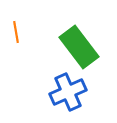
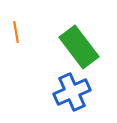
blue cross: moved 4 px right
